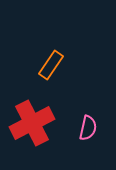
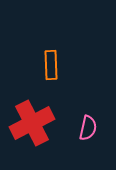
orange rectangle: rotated 36 degrees counterclockwise
